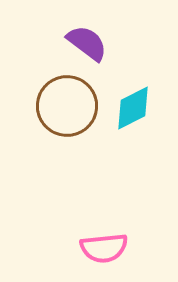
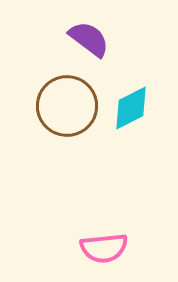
purple semicircle: moved 2 px right, 4 px up
cyan diamond: moved 2 px left
